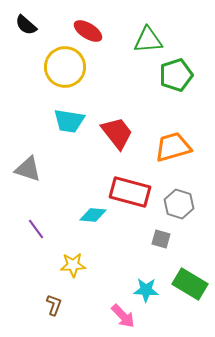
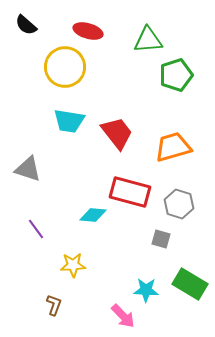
red ellipse: rotated 16 degrees counterclockwise
